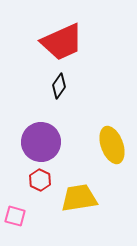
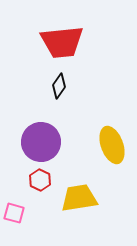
red trapezoid: rotated 18 degrees clockwise
pink square: moved 1 px left, 3 px up
